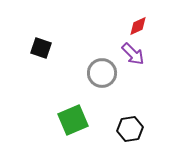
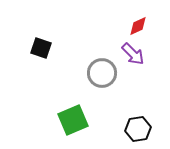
black hexagon: moved 8 px right
